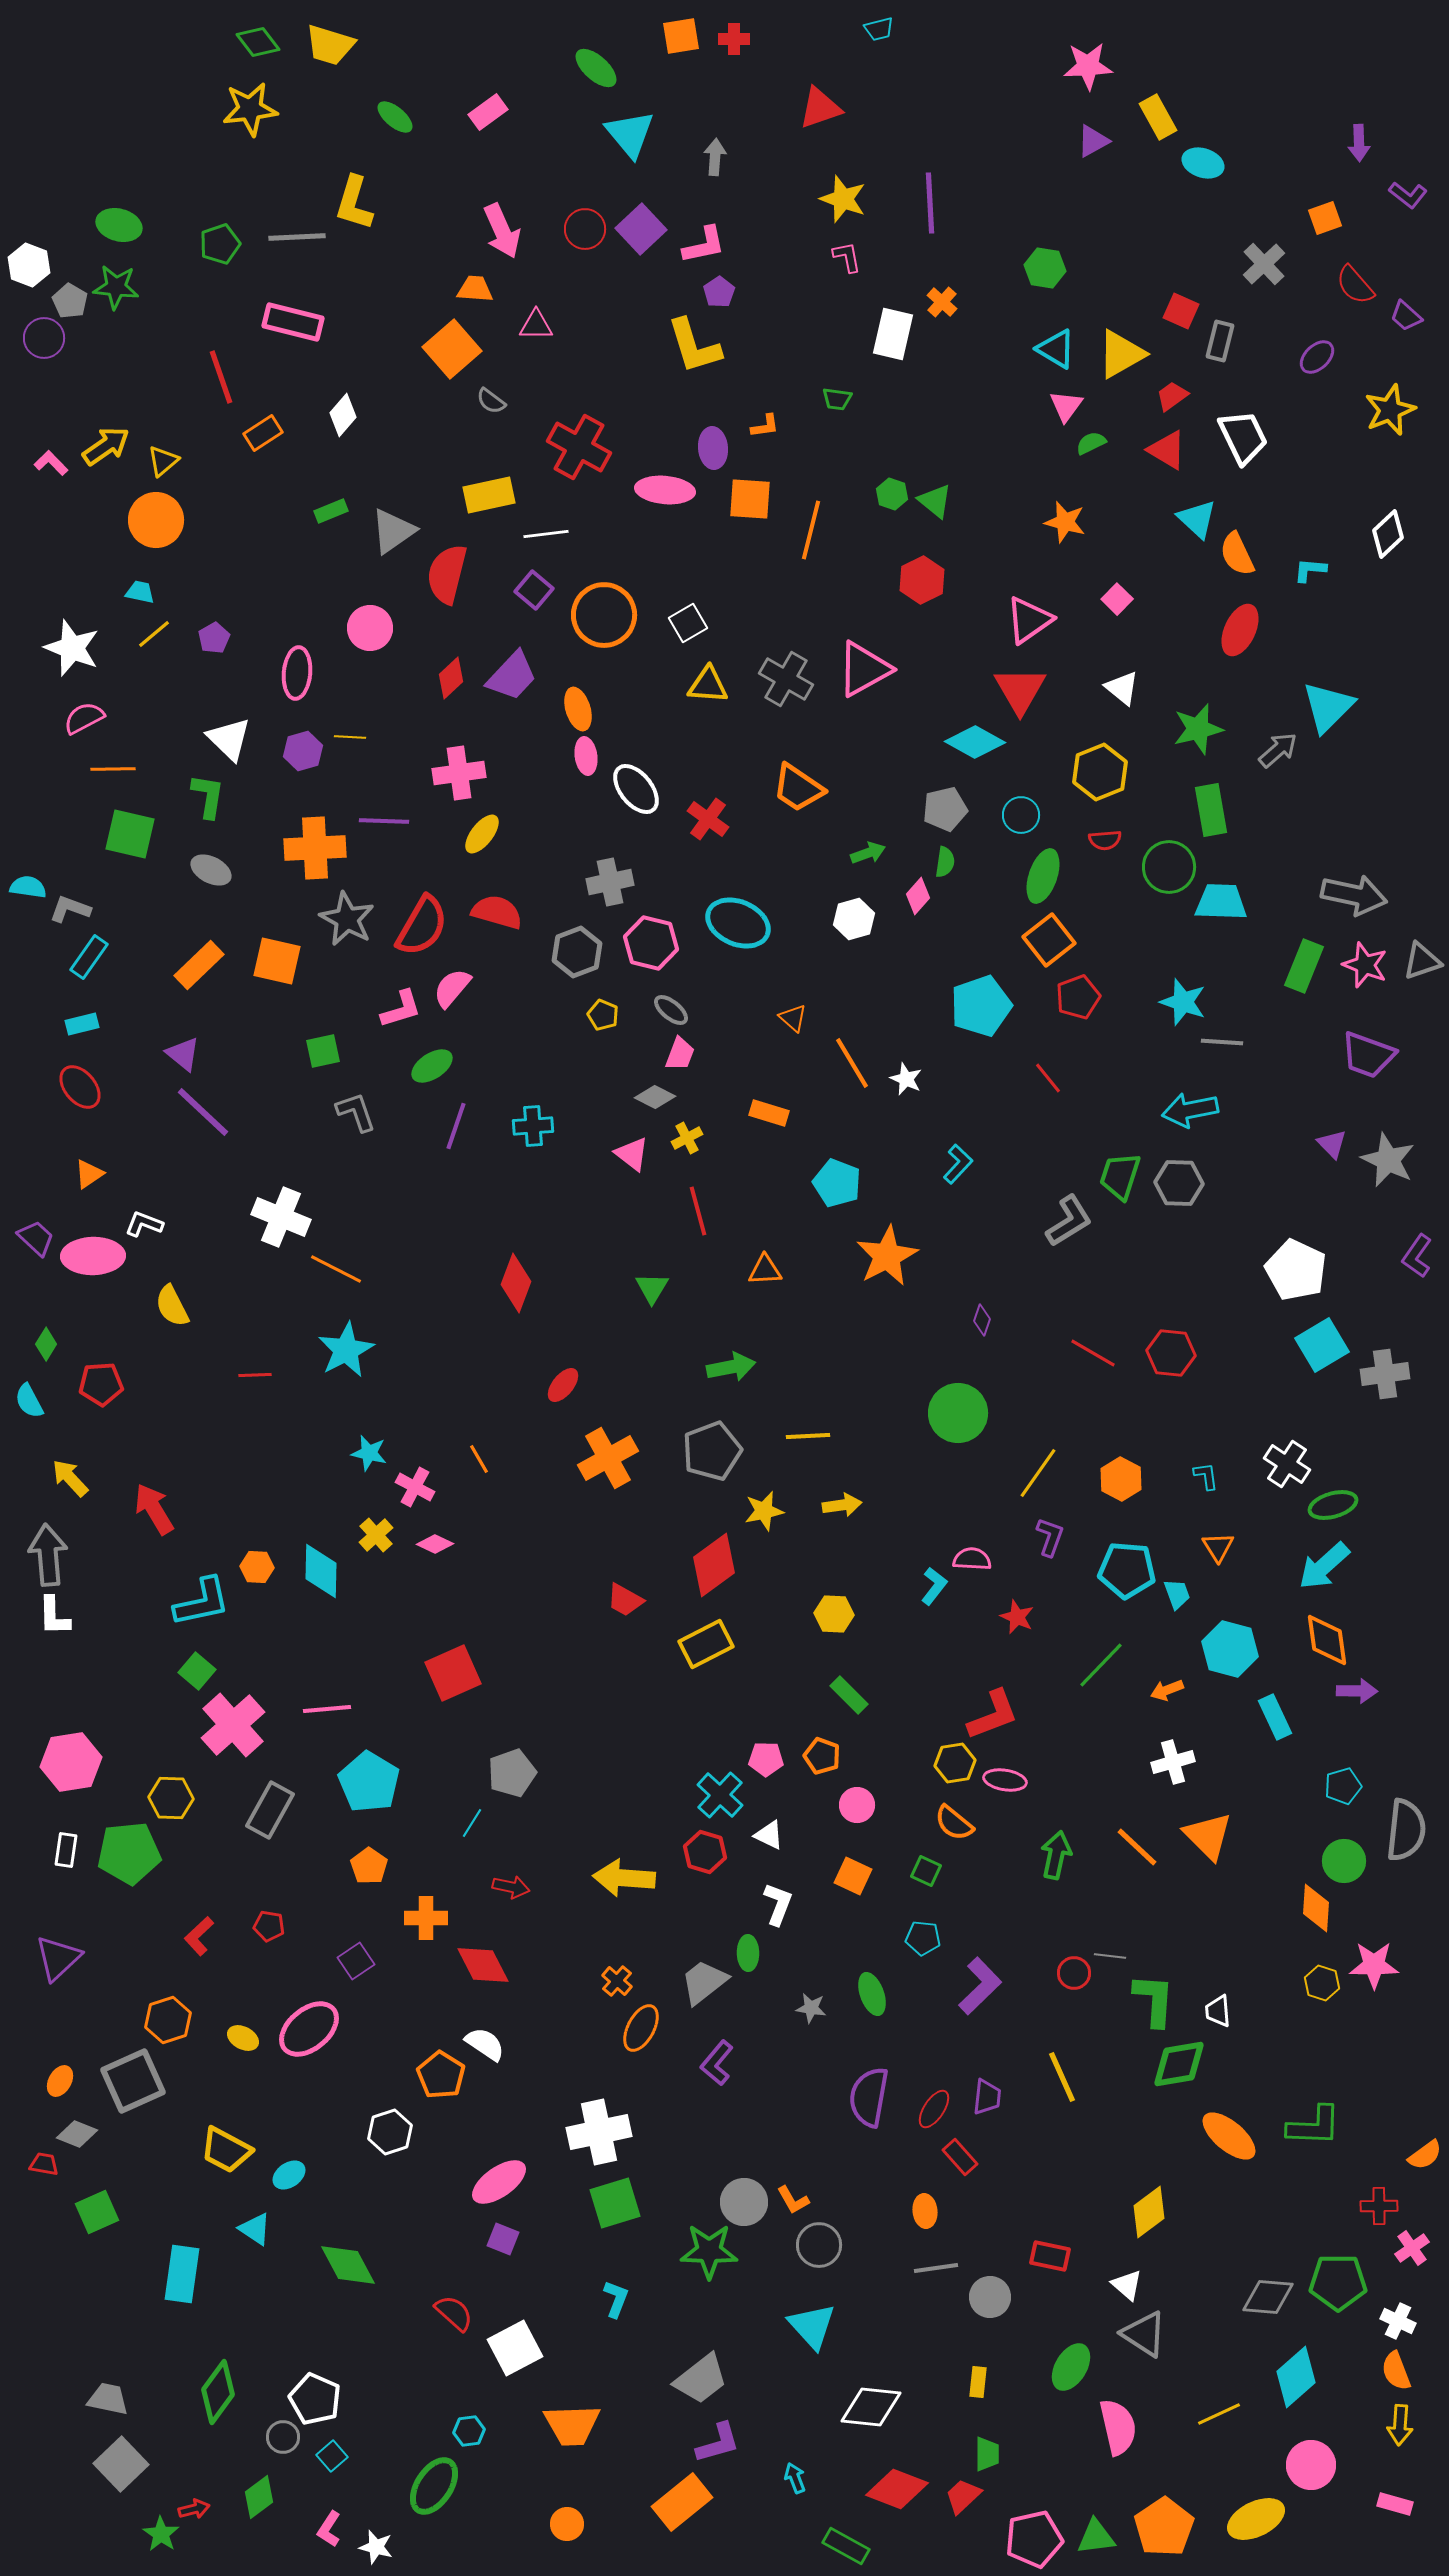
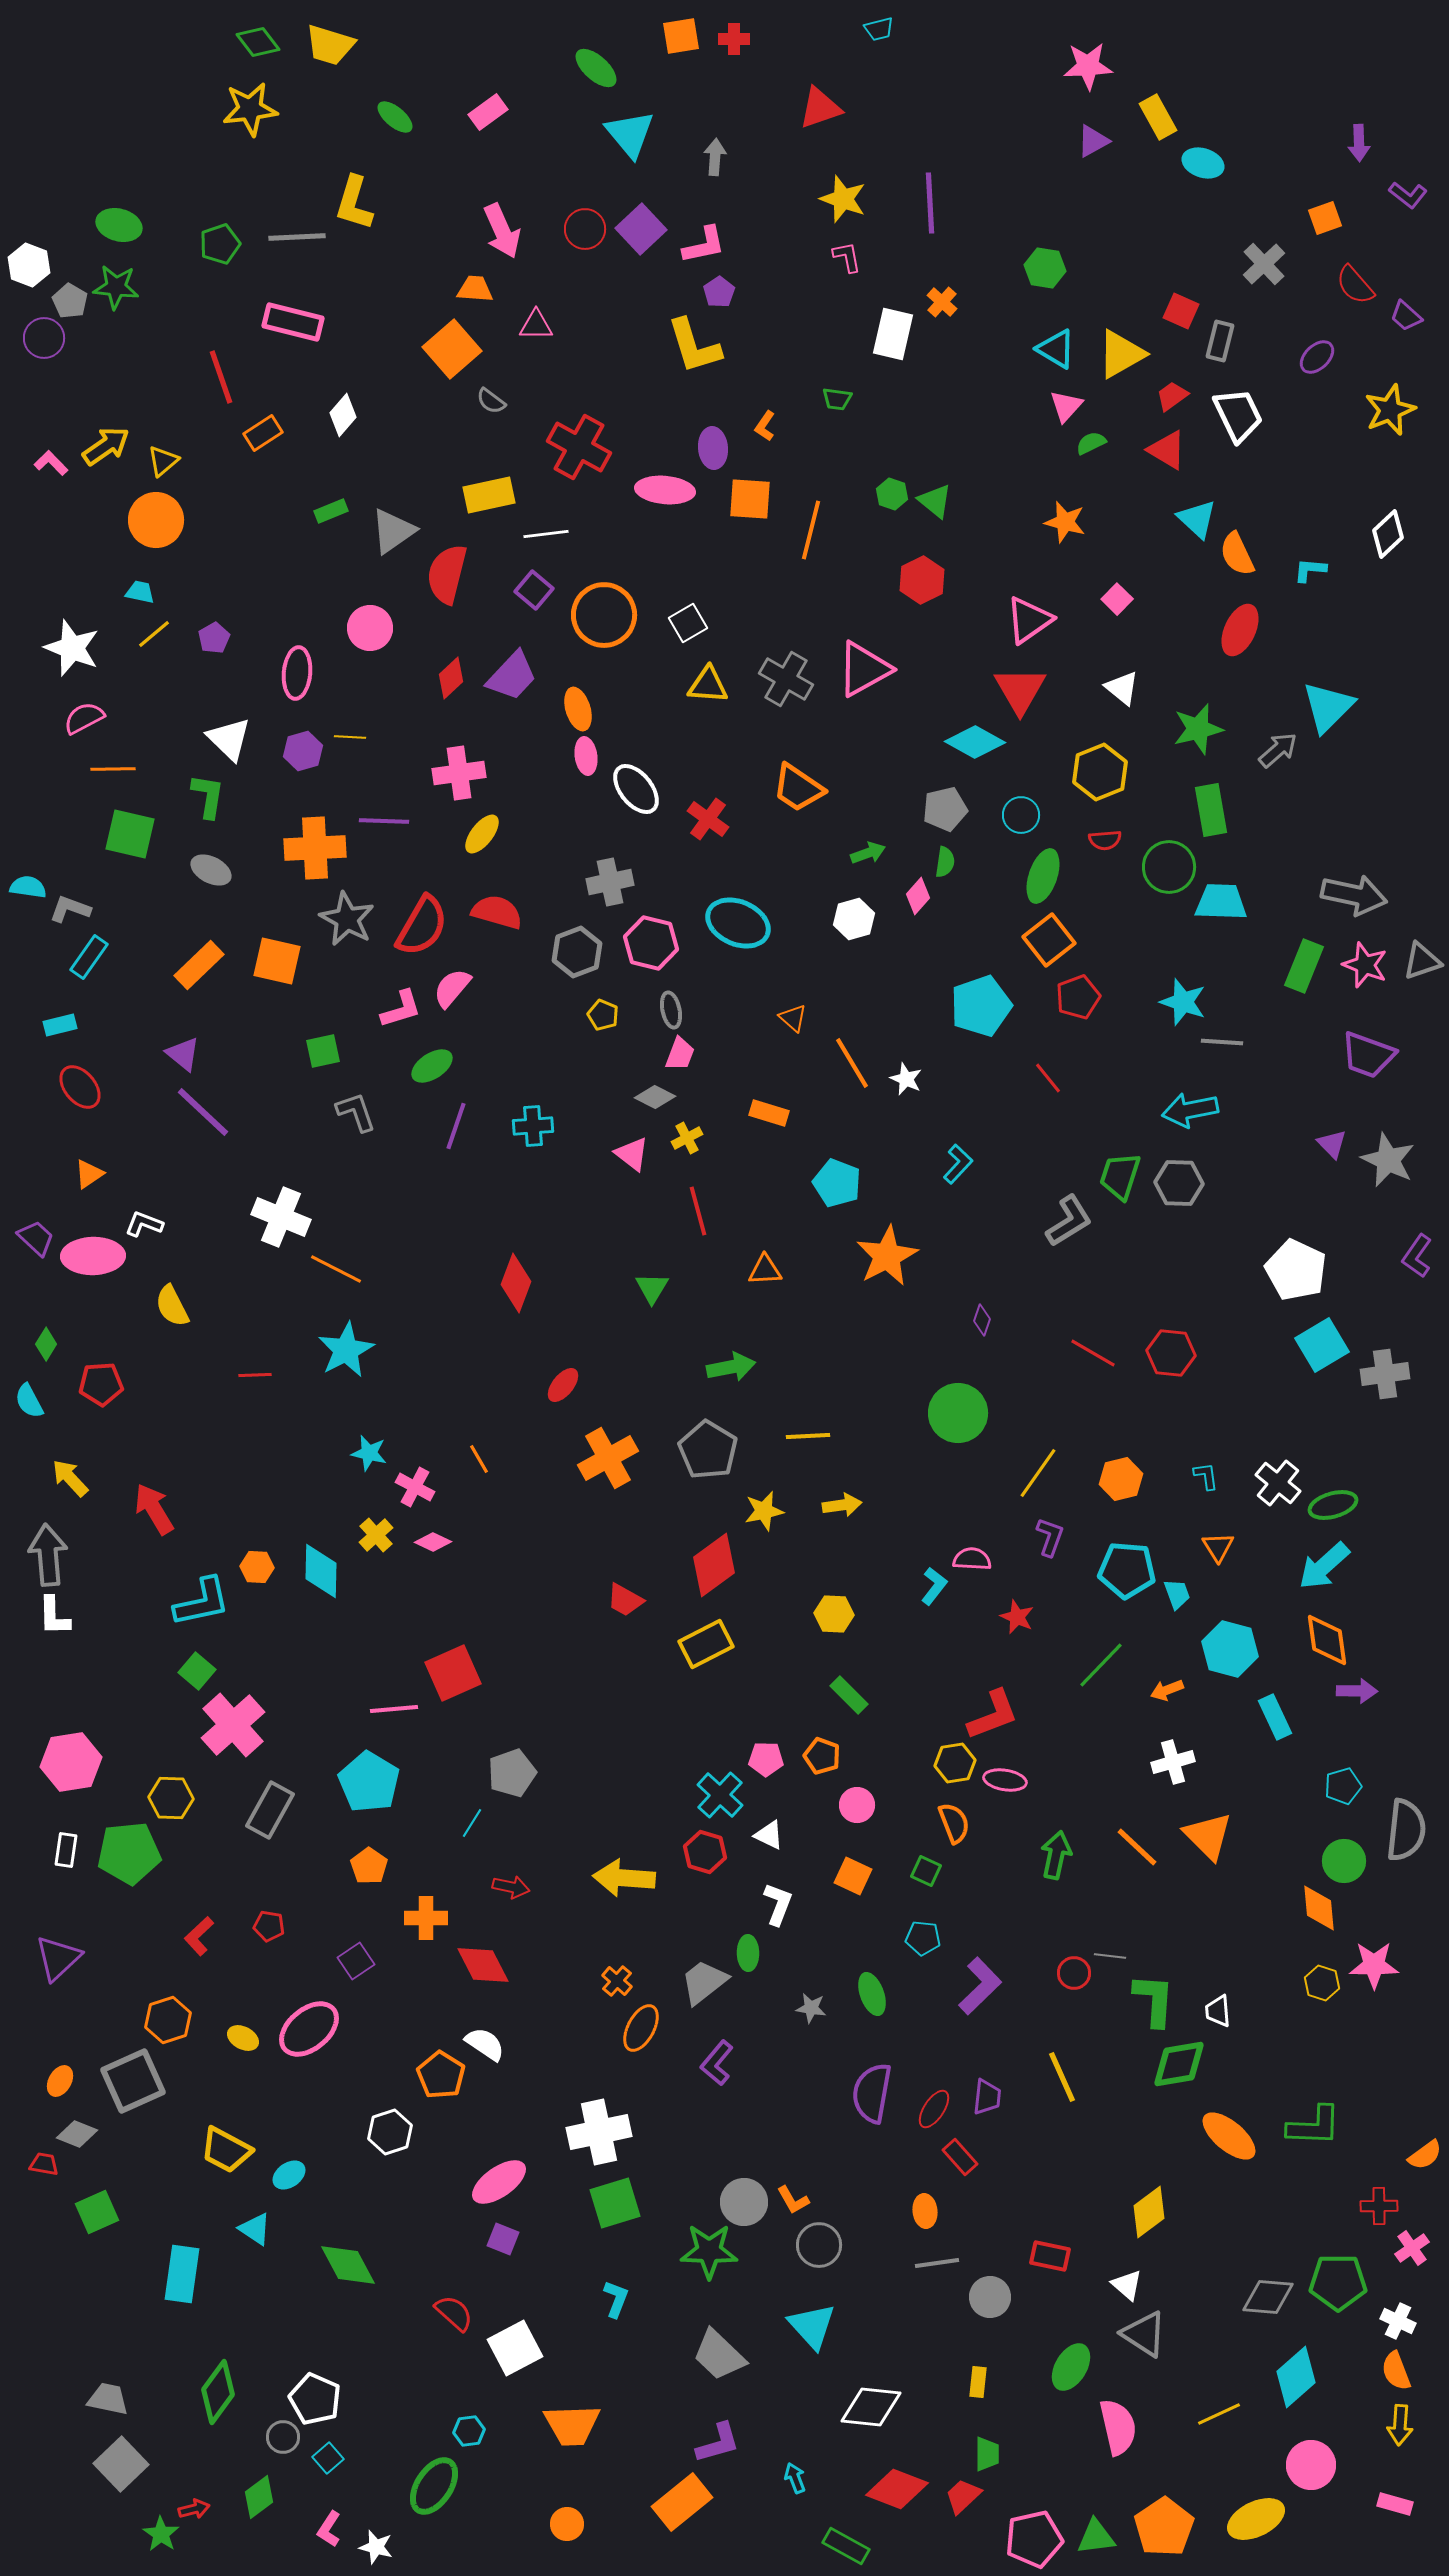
pink triangle at (1066, 406): rotated 6 degrees clockwise
orange L-shape at (765, 426): rotated 132 degrees clockwise
white trapezoid at (1243, 437): moved 5 px left, 22 px up
gray ellipse at (671, 1010): rotated 39 degrees clockwise
cyan rectangle at (82, 1024): moved 22 px left, 1 px down
gray pentagon at (712, 1451): moved 4 px left, 1 px up; rotated 20 degrees counterclockwise
white cross at (1287, 1464): moved 9 px left, 19 px down; rotated 6 degrees clockwise
orange hexagon at (1121, 1479): rotated 18 degrees clockwise
pink diamond at (435, 1544): moved 2 px left, 2 px up
pink line at (327, 1709): moved 67 px right
orange semicircle at (954, 1823): rotated 150 degrees counterclockwise
orange diamond at (1316, 1908): moved 3 px right; rotated 9 degrees counterclockwise
purple semicircle at (869, 2097): moved 3 px right, 4 px up
gray line at (936, 2268): moved 1 px right, 5 px up
gray trapezoid at (701, 2379): moved 18 px right, 24 px up; rotated 82 degrees clockwise
cyan square at (332, 2456): moved 4 px left, 2 px down
